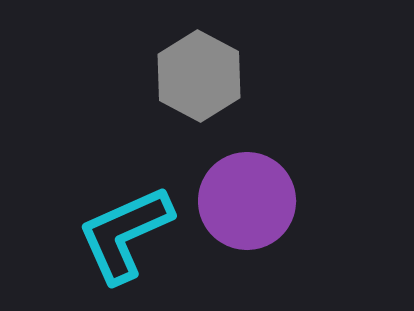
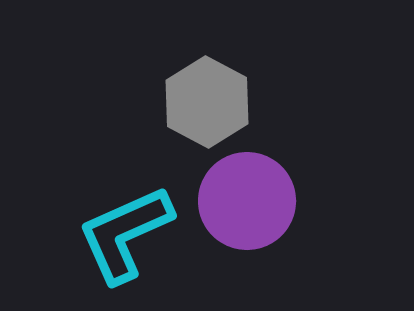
gray hexagon: moved 8 px right, 26 px down
